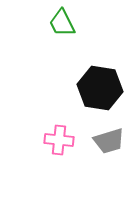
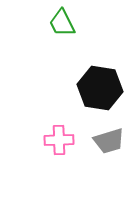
pink cross: rotated 8 degrees counterclockwise
